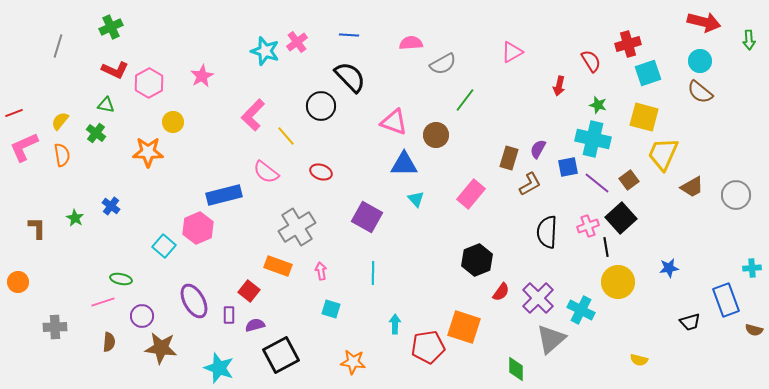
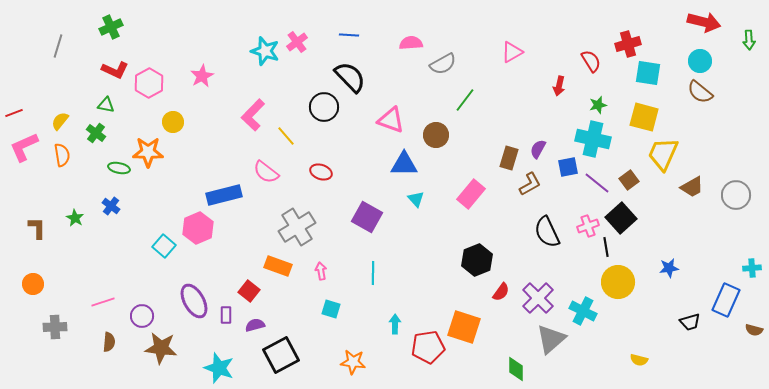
cyan square at (648, 73): rotated 28 degrees clockwise
green star at (598, 105): rotated 30 degrees counterclockwise
black circle at (321, 106): moved 3 px right, 1 px down
pink triangle at (394, 122): moved 3 px left, 2 px up
black semicircle at (547, 232): rotated 28 degrees counterclockwise
green ellipse at (121, 279): moved 2 px left, 111 px up
orange circle at (18, 282): moved 15 px right, 2 px down
blue rectangle at (726, 300): rotated 44 degrees clockwise
cyan cross at (581, 310): moved 2 px right, 1 px down
purple rectangle at (229, 315): moved 3 px left
